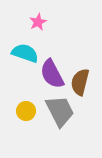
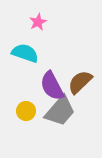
purple semicircle: moved 12 px down
brown semicircle: rotated 32 degrees clockwise
gray trapezoid: rotated 68 degrees clockwise
